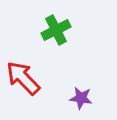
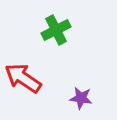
red arrow: rotated 12 degrees counterclockwise
